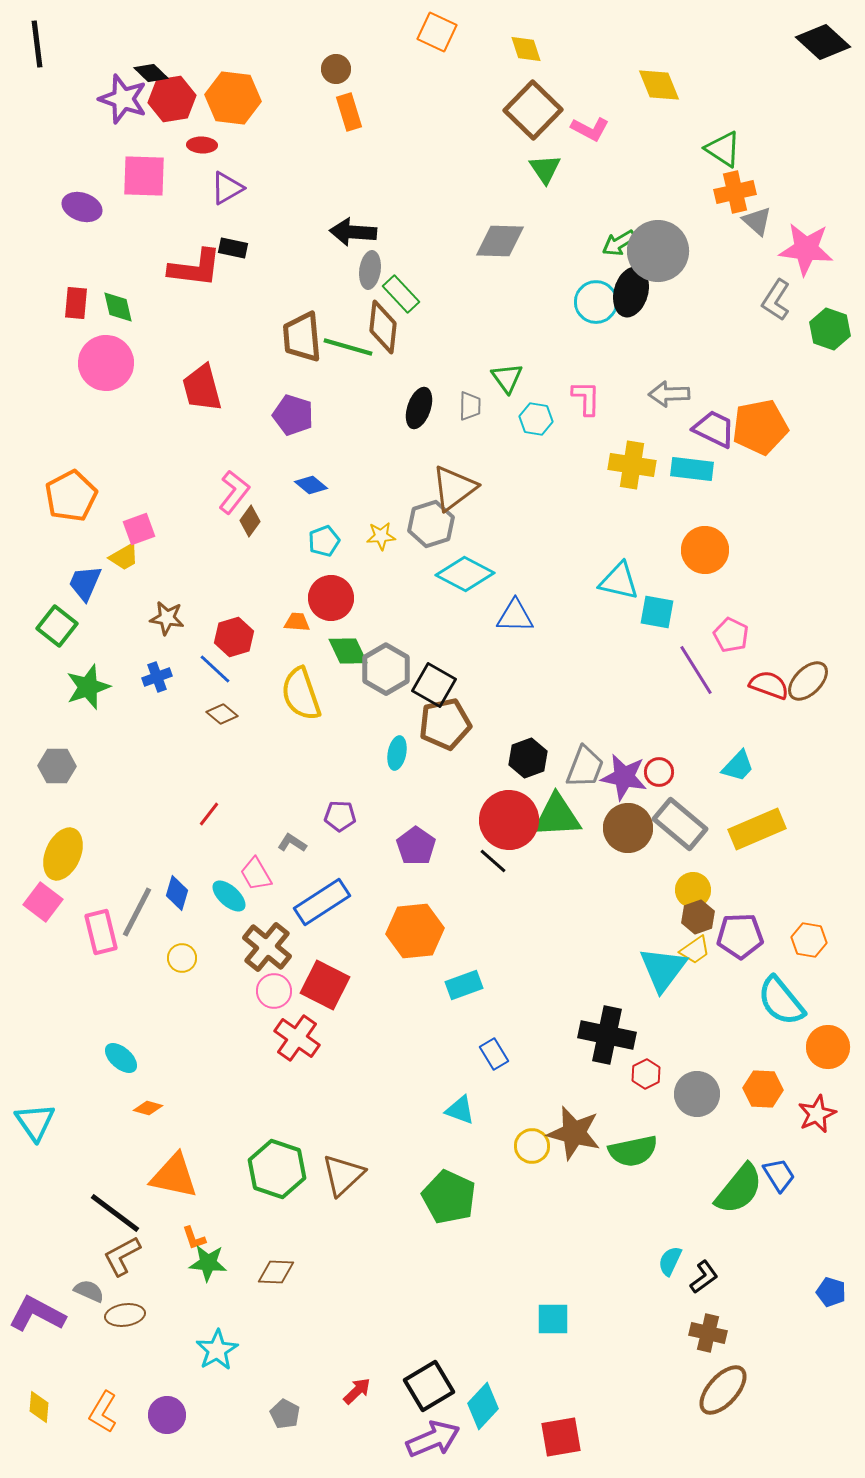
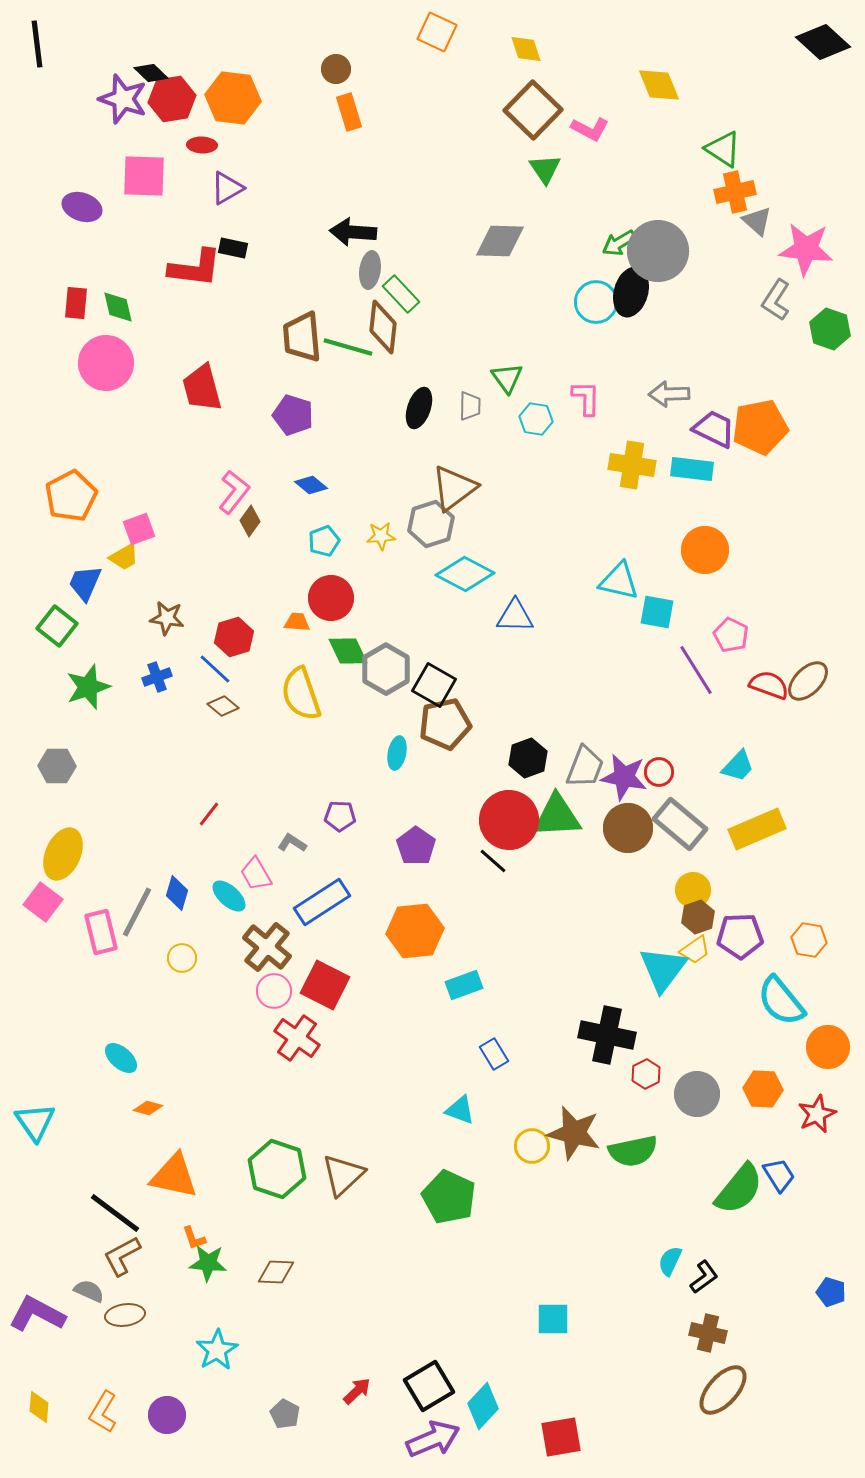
brown diamond at (222, 714): moved 1 px right, 8 px up
